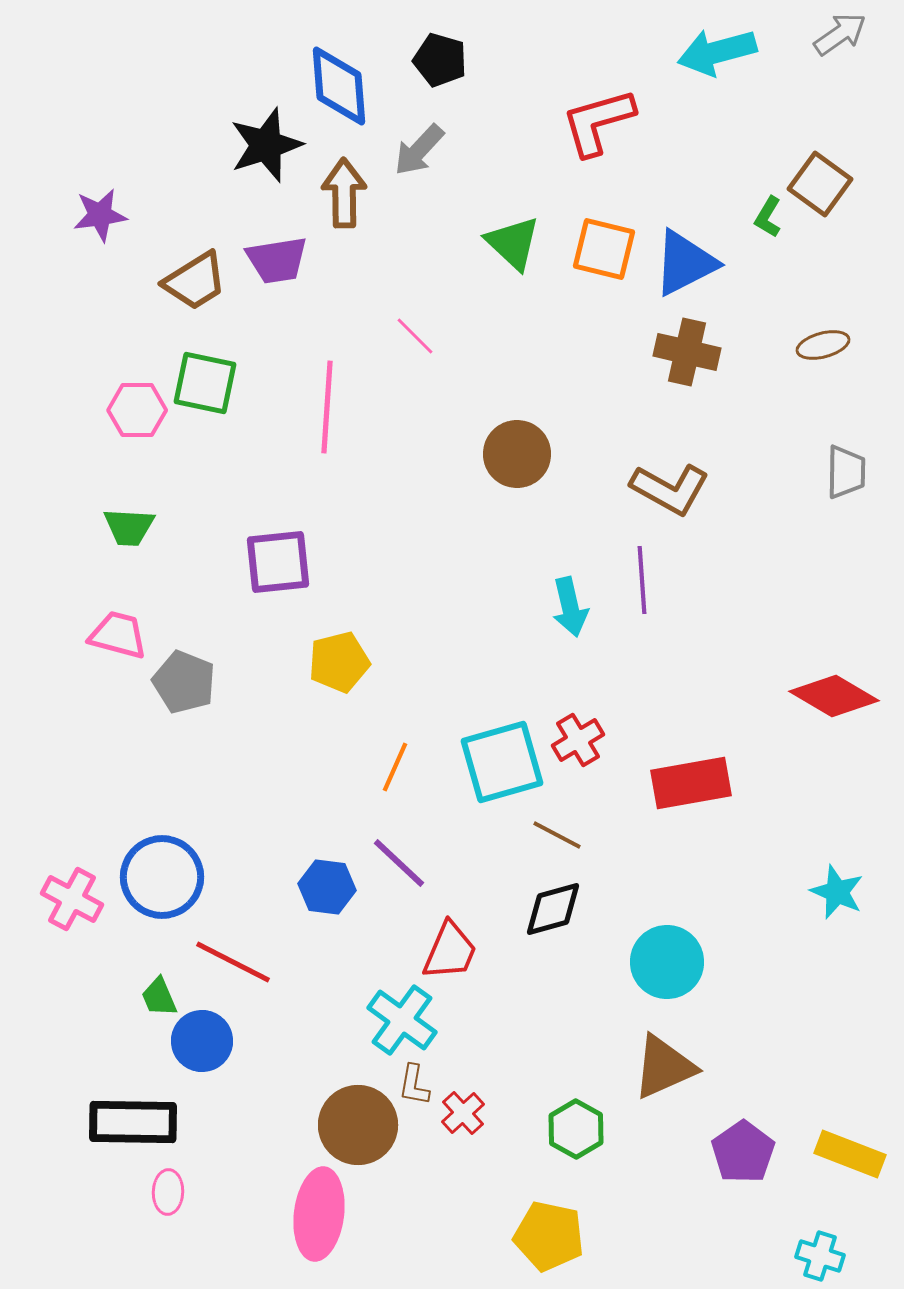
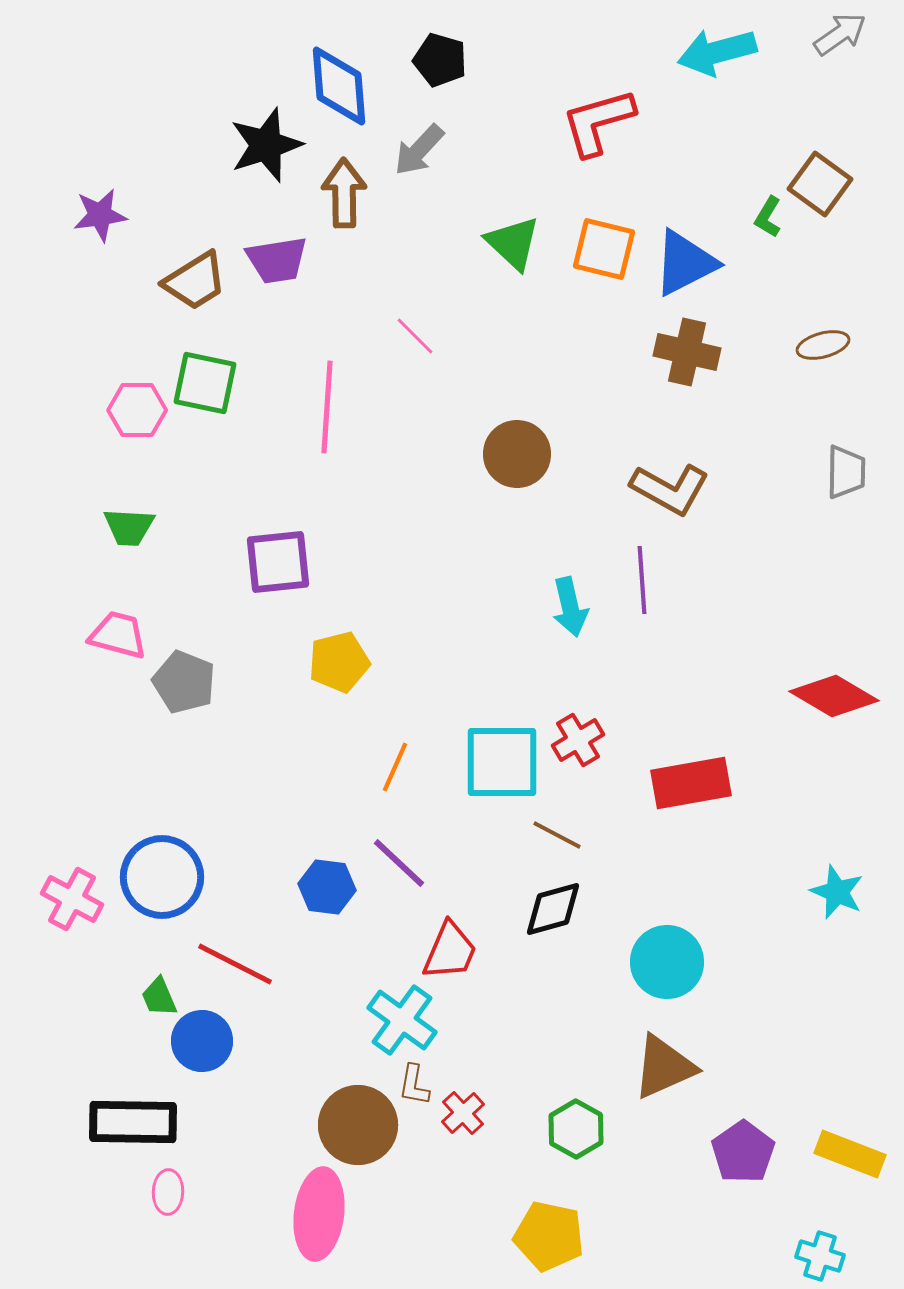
cyan square at (502, 762): rotated 16 degrees clockwise
red line at (233, 962): moved 2 px right, 2 px down
